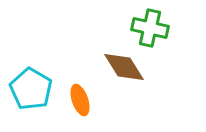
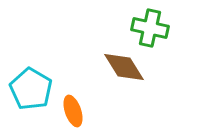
orange ellipse: moved 7 px left, 11 px down
